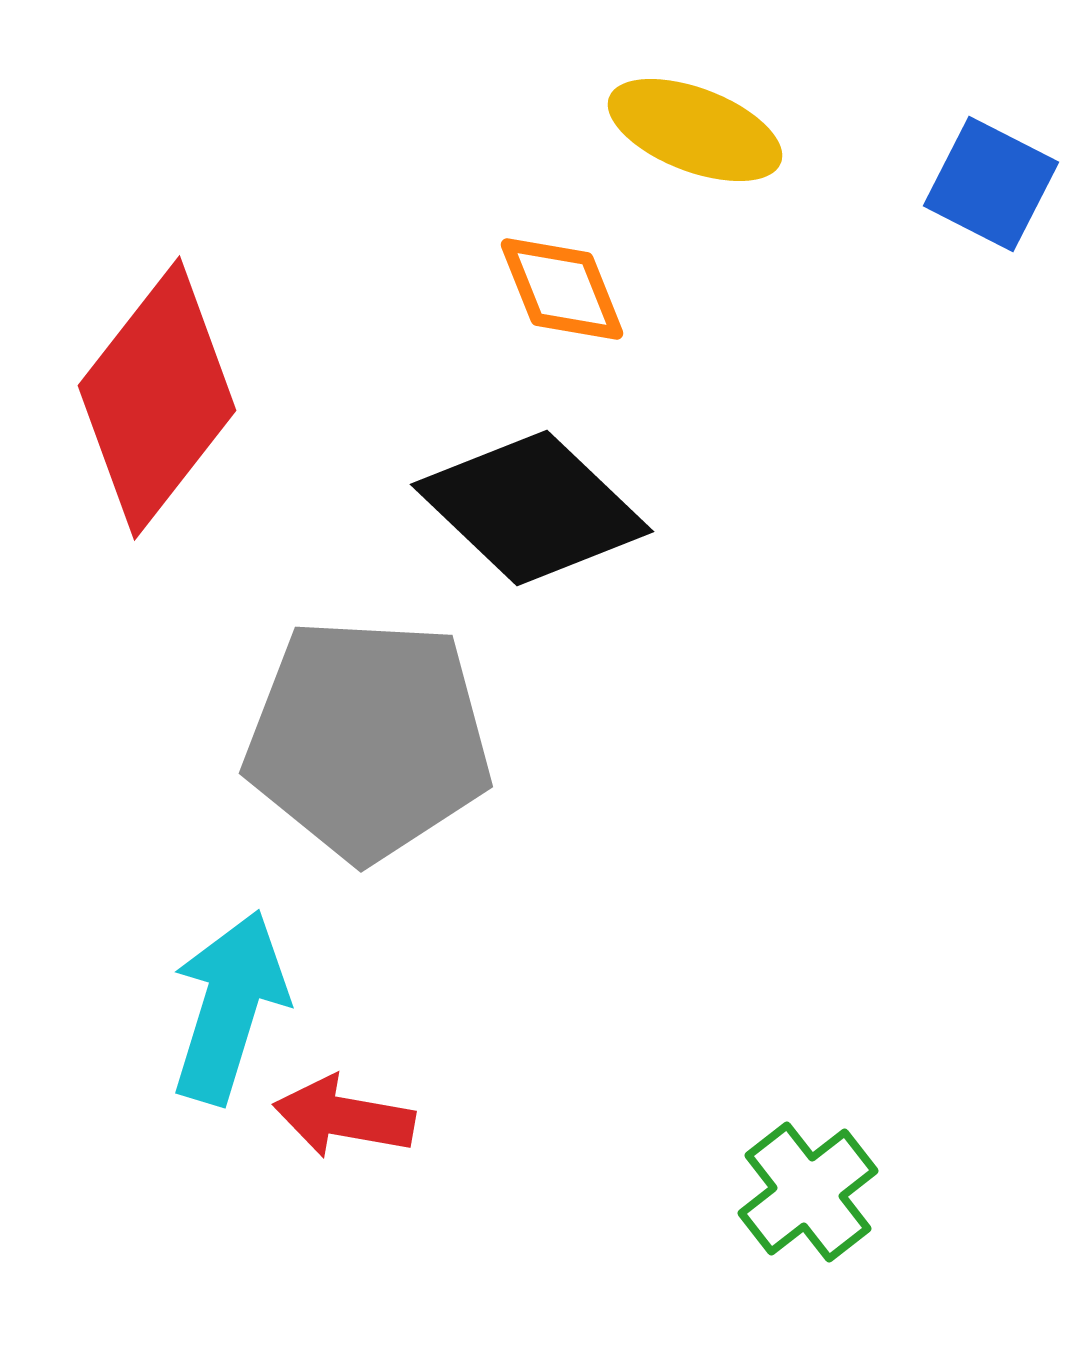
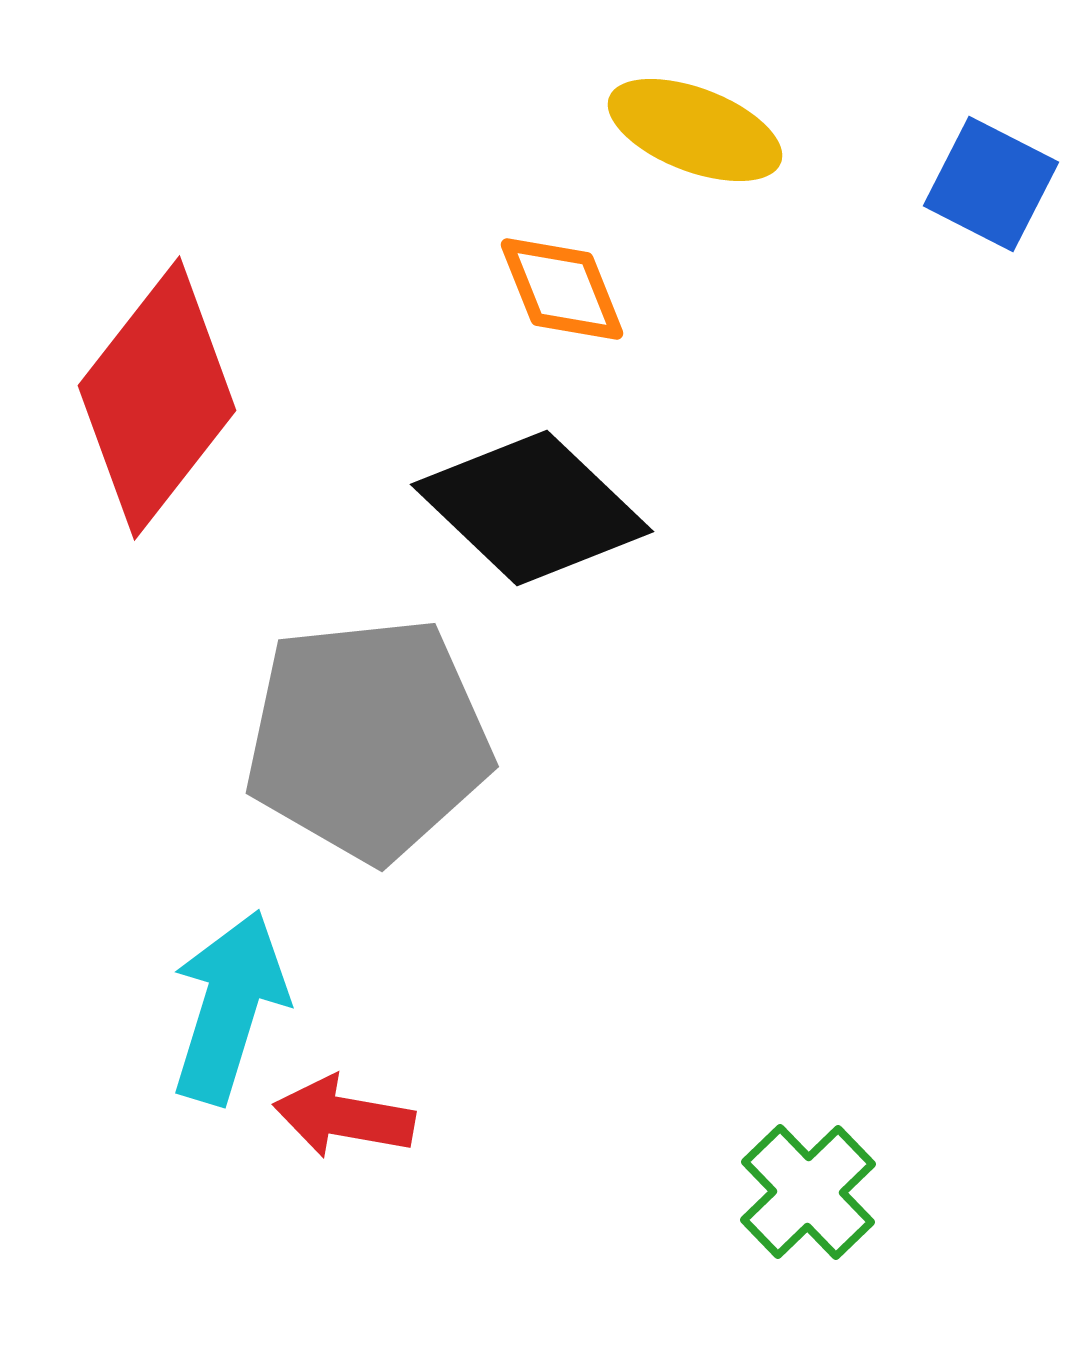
gray pentagon: rotated 9 degrees counterclockwise
green cross: rotated 6 degrees counterclockwise
